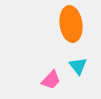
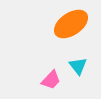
orange ellipse: rotated 64 degrees clockwise
